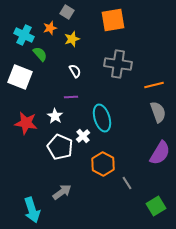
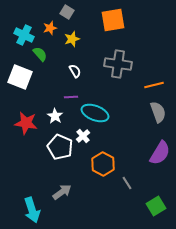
cyan ellipse: moved 7 px left, 5 px up; rotated 52 degrees counterclockwise
